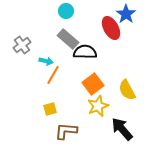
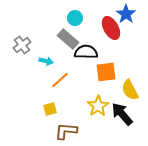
cyan circle: moved 9 px right, 7 px down
black semicircle: moved 1 px right
orange line: moved 7 px right, 5 px down; rotated 18 degrees clockwise
orange square: moved 13 px right, 12 px up; rotated 30 degrees clockwise
yellow semicircle: moved 3 px right
yellow star: rotated 10 degrees counterclockwise
black arrow: moved 15 px up
